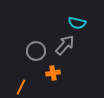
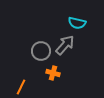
gray circle: moved 5 px right
orange cross: rotated 24 degrees clockwise
